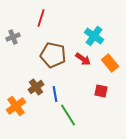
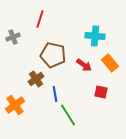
red line: moved 1 px left, 1 px down
cyan cross: moved 1 px right; rotated 30 degrees counterclockwise
red arrow: moved 1 px right, 6 px down
brown cross: moved 8 px up
red square: moved 1 px down
orange cross: moved 1 px left, 1 px up
